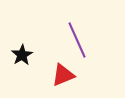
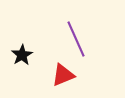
purple line: moved 1 px left, 1 px up
